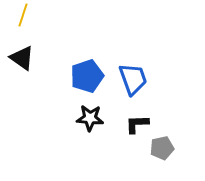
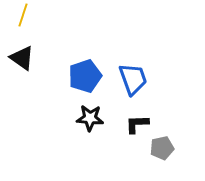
blue pentagon: moved 2 px left
